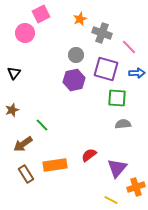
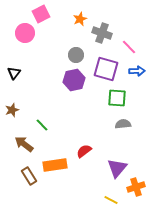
blue arrow: moved 2 px up
brown arrow: moved 1 px right; rotated 72 degrees clockwise
red semicircle: moved 5 px left, 4 px up
brown rectangle: moved 3 px right, 2 px down
